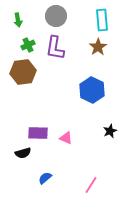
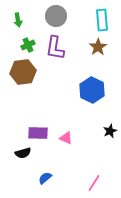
pink line: moved 3 px right, 2 px up
